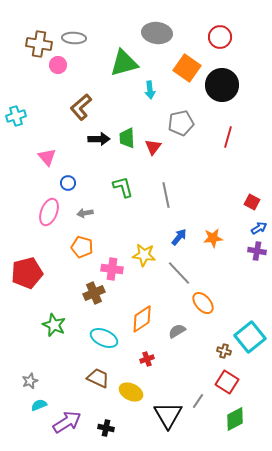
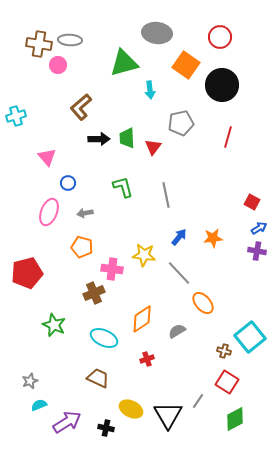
gray ellipse at (74, 38): moved 4 px left, 2 px down
orange square at (187, 68): moved 1 px left, 3 px up
yellow ellipse at (131, 392): moved 17 px down
